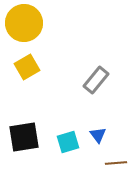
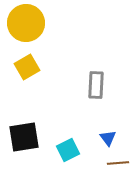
yellow circle: moved 2 px right
gray rectangle: moved 5 px down; rotated 36 degrees counterclockwise
blue triangle: moved 10 px right, 3 px down
cyan square: moved 8 px down; rotated 10 degrees counterclockwise
brown line: moved 2 px right
